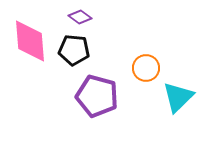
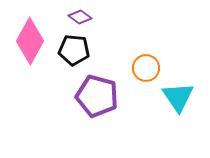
pink diamond: rotated 33 degrees clockwise
cyan triangle: rotated 20 degrees counterclockwise
